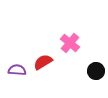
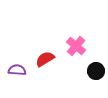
pink cross: moved 6 px right, 3 px down
red semicircle: moved 2 px right, 3 px up
